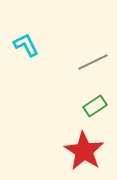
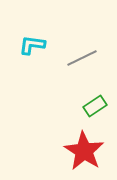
cyan L-shape: moved 6 px right; rotated 56 degrees counterclockwise
gray line: moved 11 px left, 4 px up
